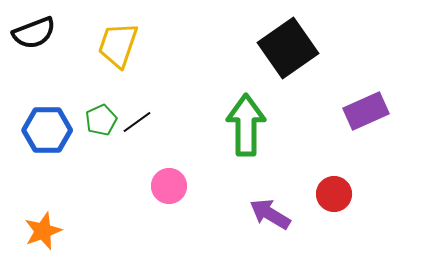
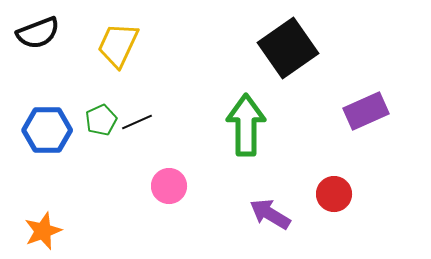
black semicircle: moved 4 px right
yellow trapezoid: rotated 6 degrees clockwise
black line: rotated 12 degrees clockwise
